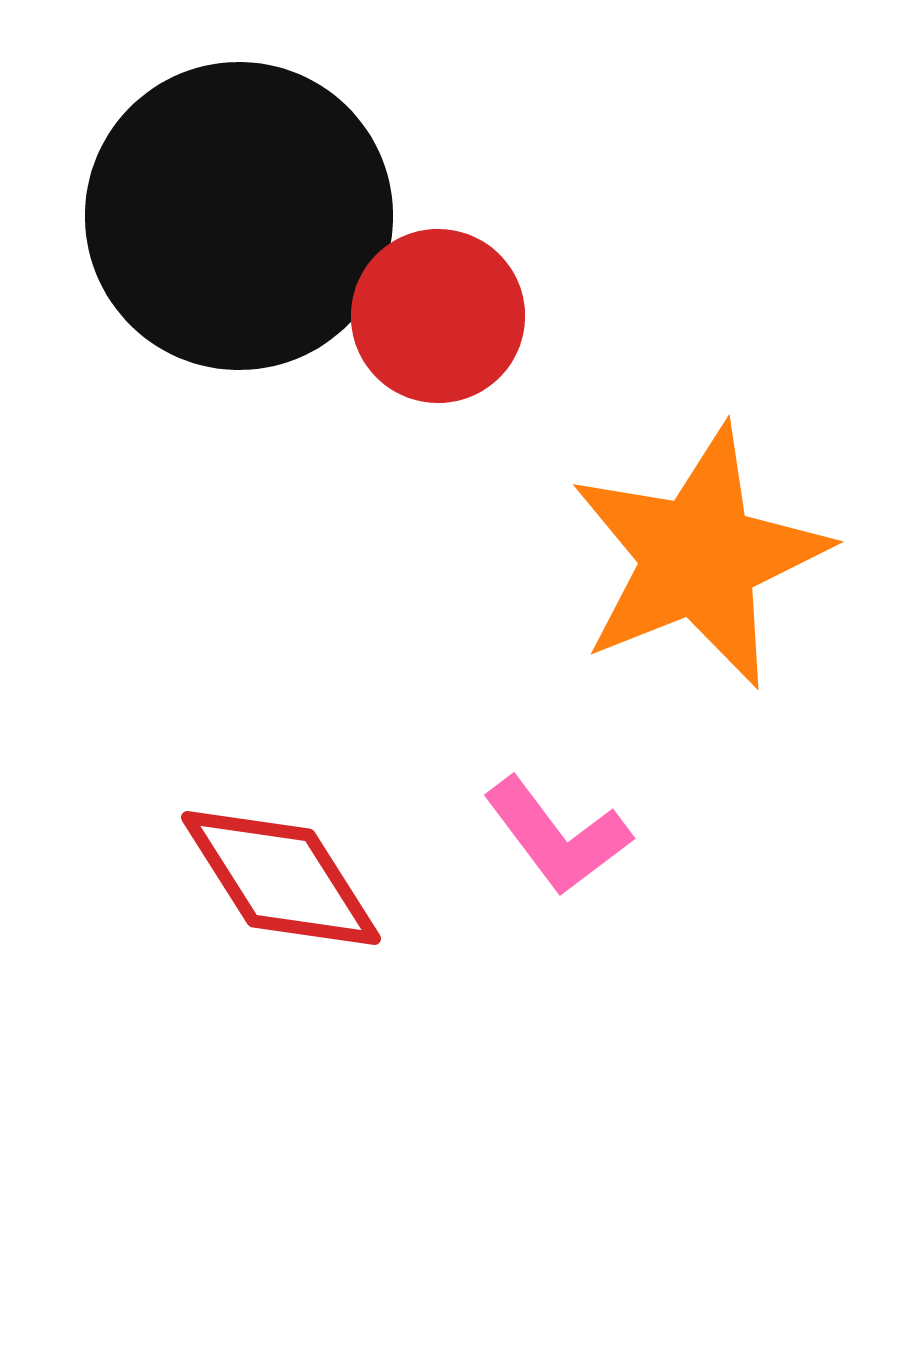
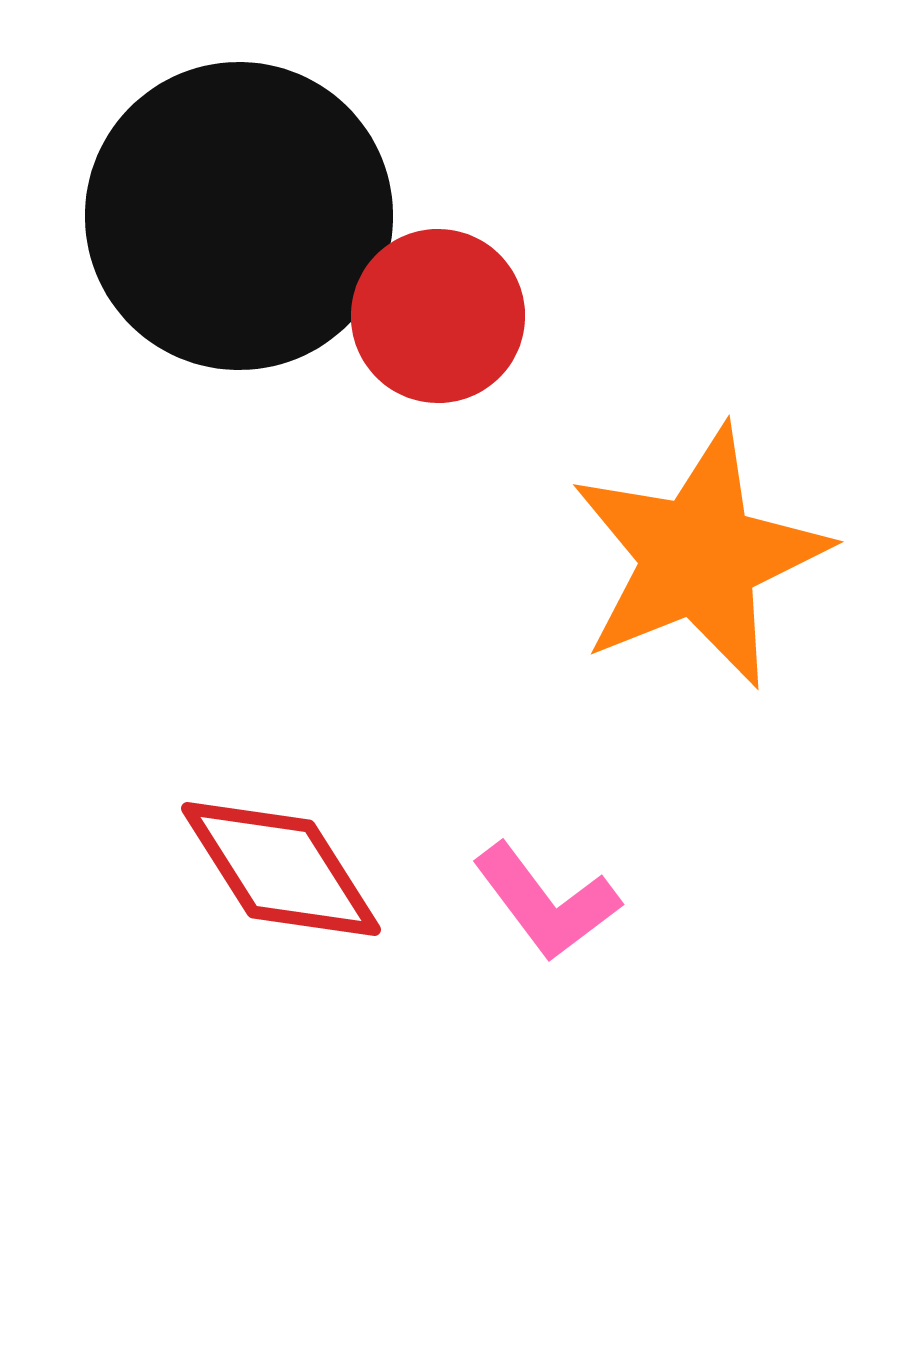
pink L-shape: moved 11 px left, 66 px down
red diamond: moved 9 px up
